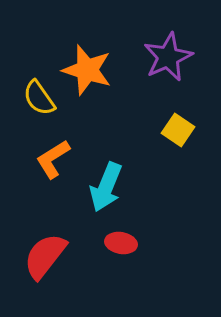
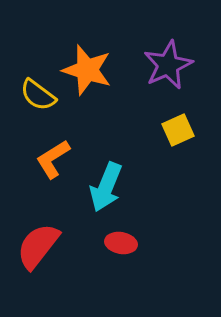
purple star: moved 8 px down
yellow semicircle: moved 1 px left, 3 px up; rotated 18 degrees counterclockwise
yellow square: rotated 32 degrees clockwise
red semicircle: moved 7 px left, 10 px up
